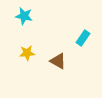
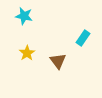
yellow star: rotated 28 degrees counterclockwise
brown triangle: rotated 24 degrees clockwise
